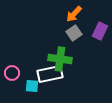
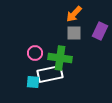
gray square: rotated 35 degrees clockwise
green cross: moved 1 px up
pink circle: moved 23 px right, 20 px up
cyan square: moved 1 px right, 4 px up
